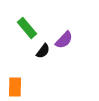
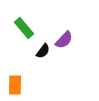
green rectangle: moved 3 px left
orange rectangle: moved 2 px up
